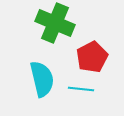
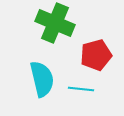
red pentagon: moved 4 px right, 2 px up; rotated 12 degrees clockwise
